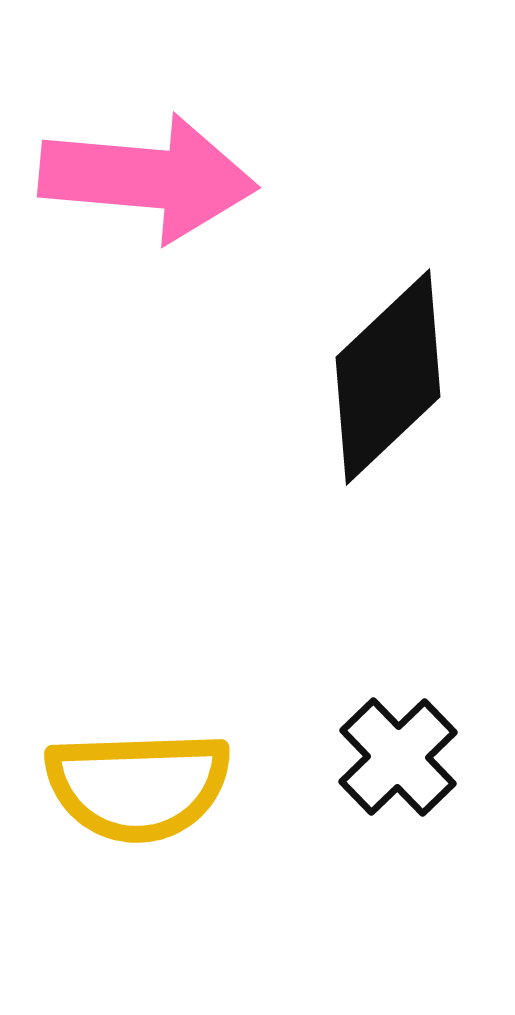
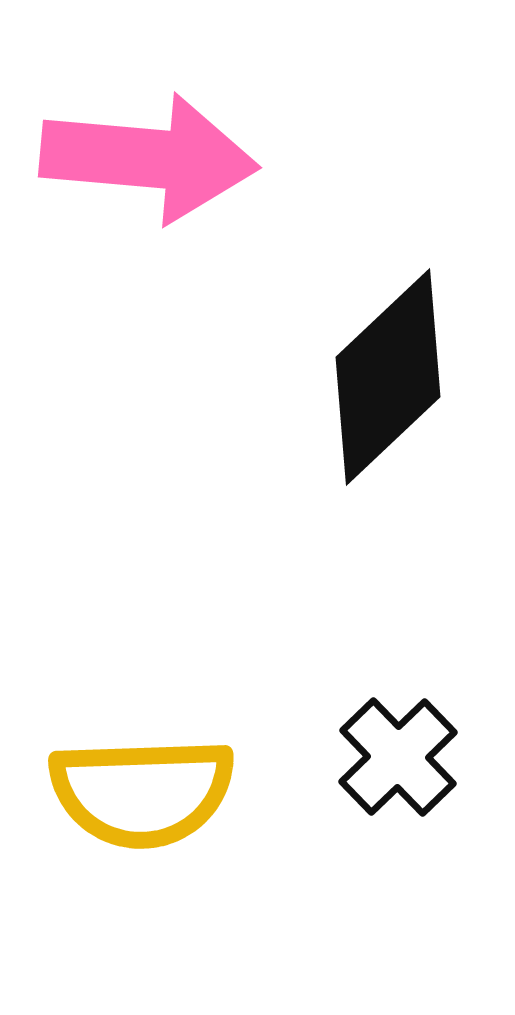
pink arrow: moved 1 px right, 20 px up
yellow semicircle: moved 4 px right, 6 px down
